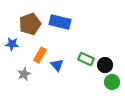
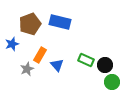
blue star: rotated 24 degrees counterclockwise
green rectangle: moved 1 px down
gray star: moved 3 px right, 5 px up
